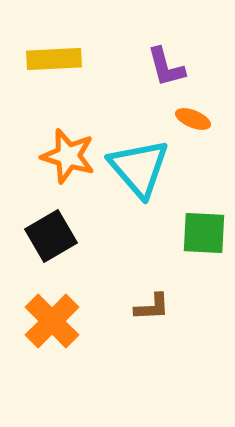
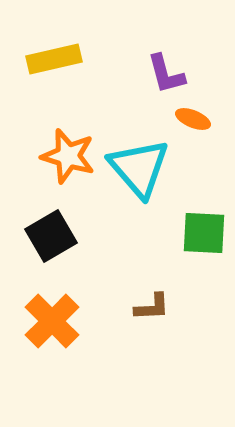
yellow rectangle: rotated 10 degrees counterclockwise
purple L-shape: moved 7 px down
